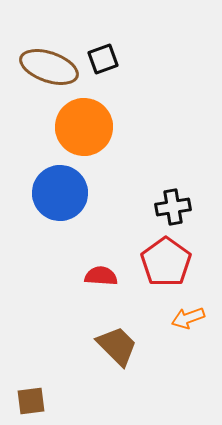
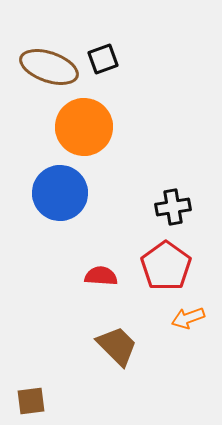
red pentagon: moved 4 px down
